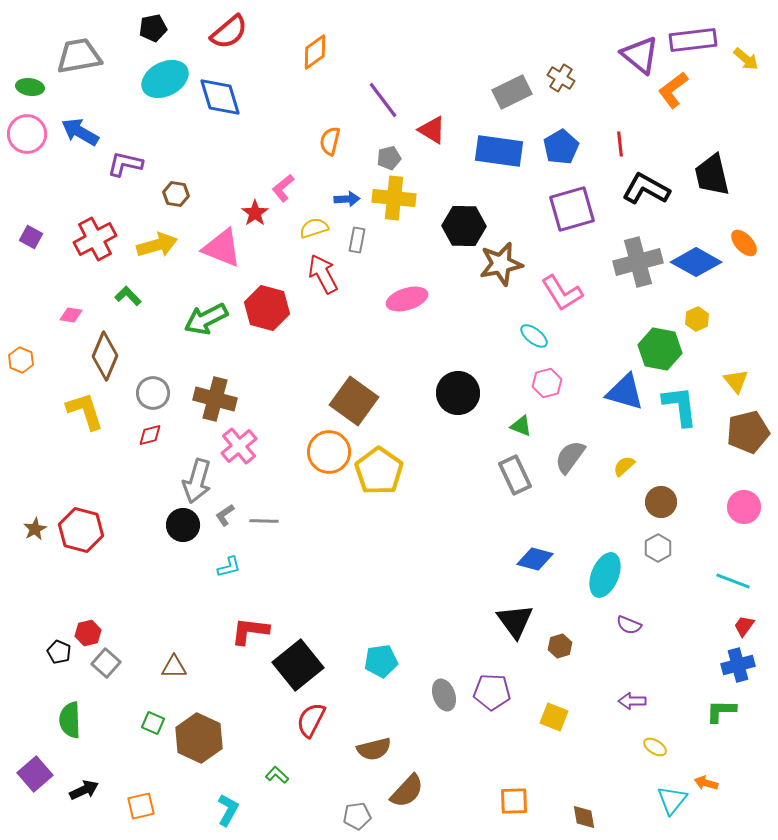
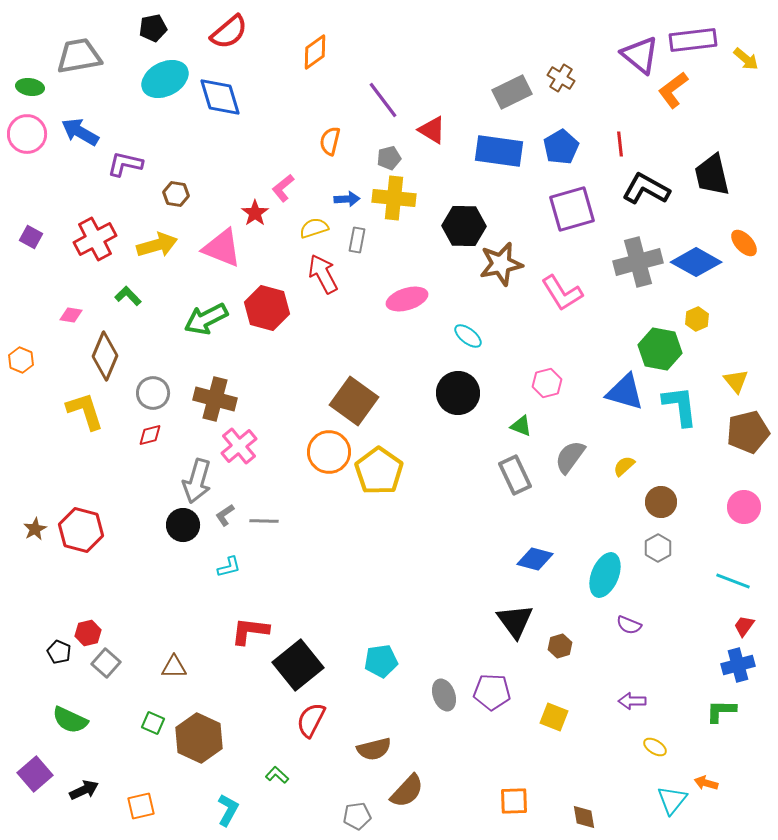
cyan ellipse at (534, 336): moved 66 px left
green semicircle at (70, 720): rotated 63 degrees counterclockwise
